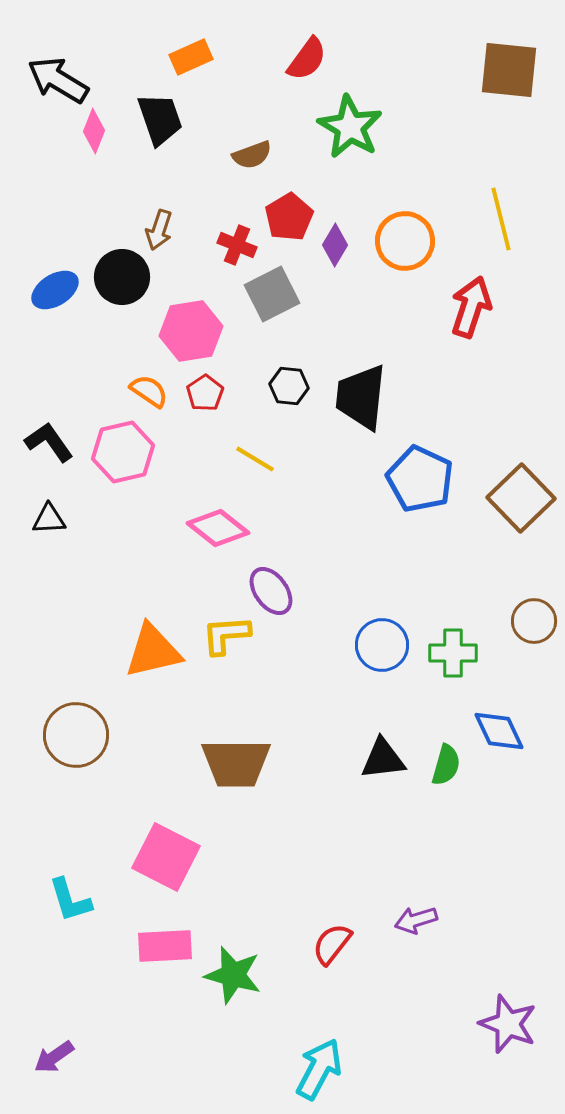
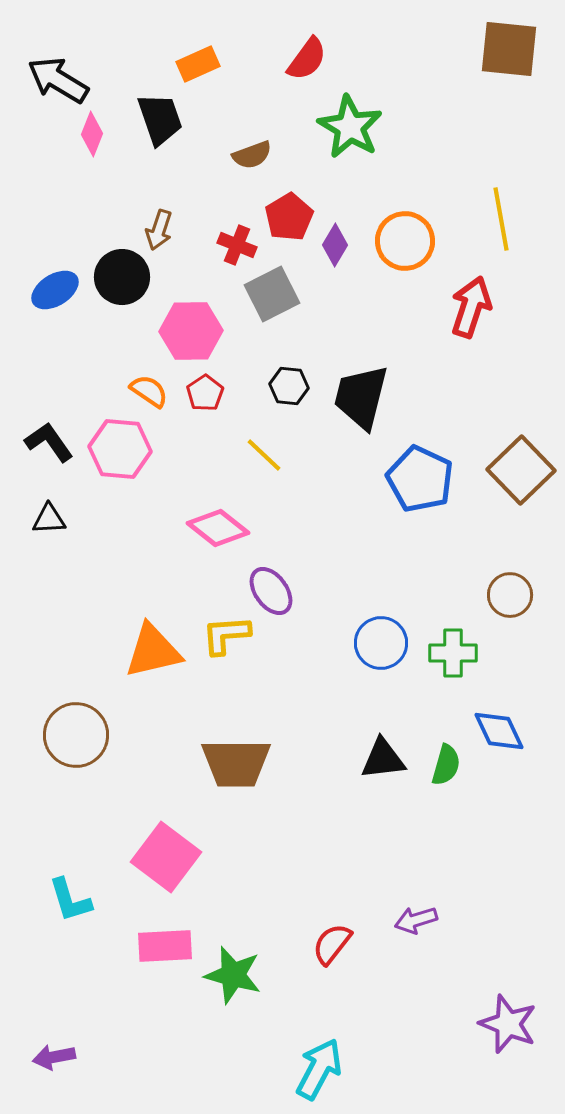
orange rectangle at (191, 57): moved 7 px right, 7 px down
brown square at (509, 70): moved 21 px up
pink diamond at (94, 131): moved 2 px left, 3 px down
yellow line at (501, 219): rotated 4 degrees clockwise
pink hexagon at (191, 331): rotated 8 degrees clockwise
black trapezoid at (361, 397): rotated 8 degrees clockwise
pink hexagon at (123, 452): moved 3 px left, 3 px up; rotated 18 degrees clockwise
yellow line at (255, 459): moved 9 px right, 4 px up; rotated 12 degrees clockwise
brown square at (521, 498): moved 28 px up
brown circle at (534, 621): moved 24 px left, 26 px up
blue circle at (382, 645): moved 1 px left, 2 px up
pink square at (166, 857): rotated 10 degrees clockwise
purple arrow at (54, 1057): rotated 24 degrees clockwise
